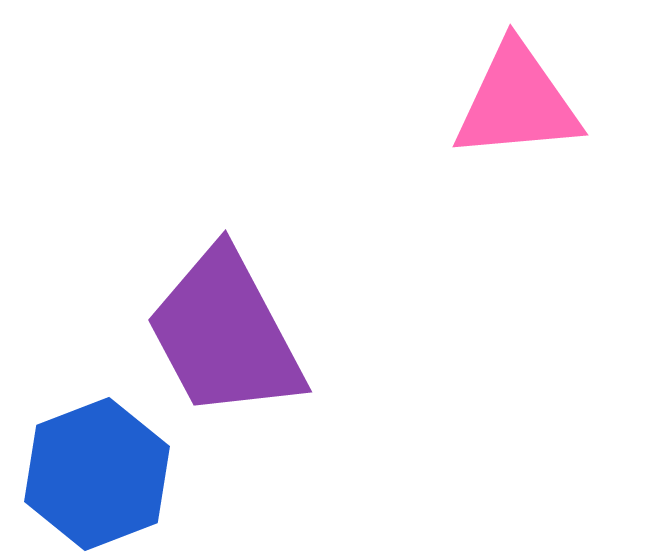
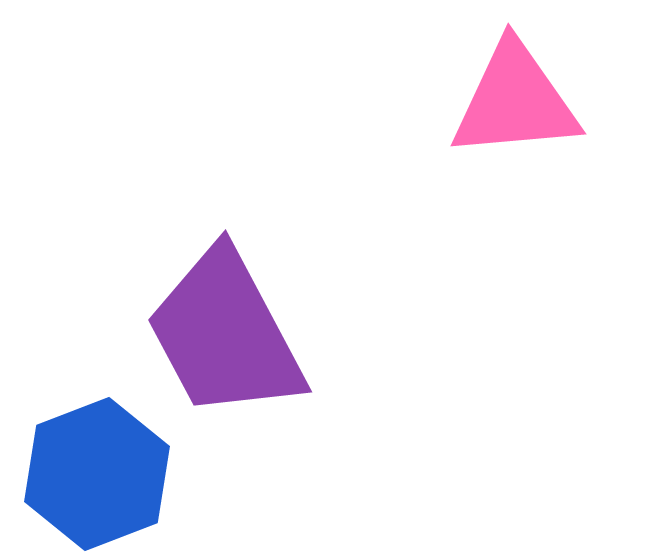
pink triangle: moved 2 px left, 1 px up
